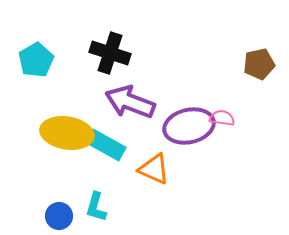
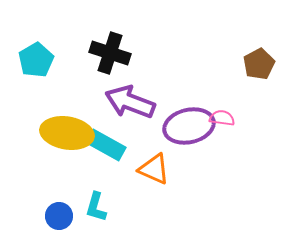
brown pentagon: rotated 16 degrees counterclockwise
